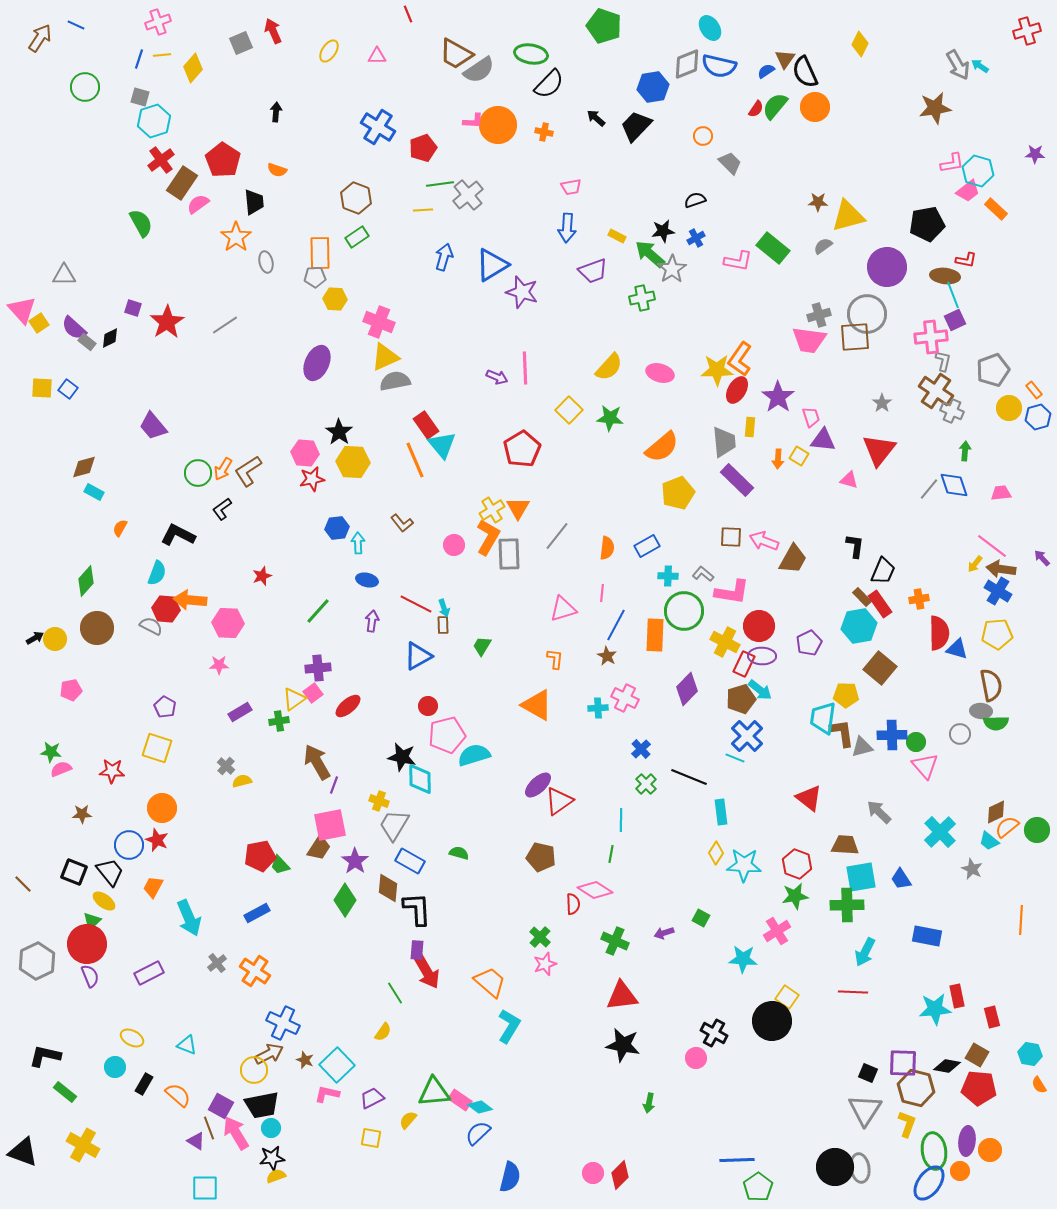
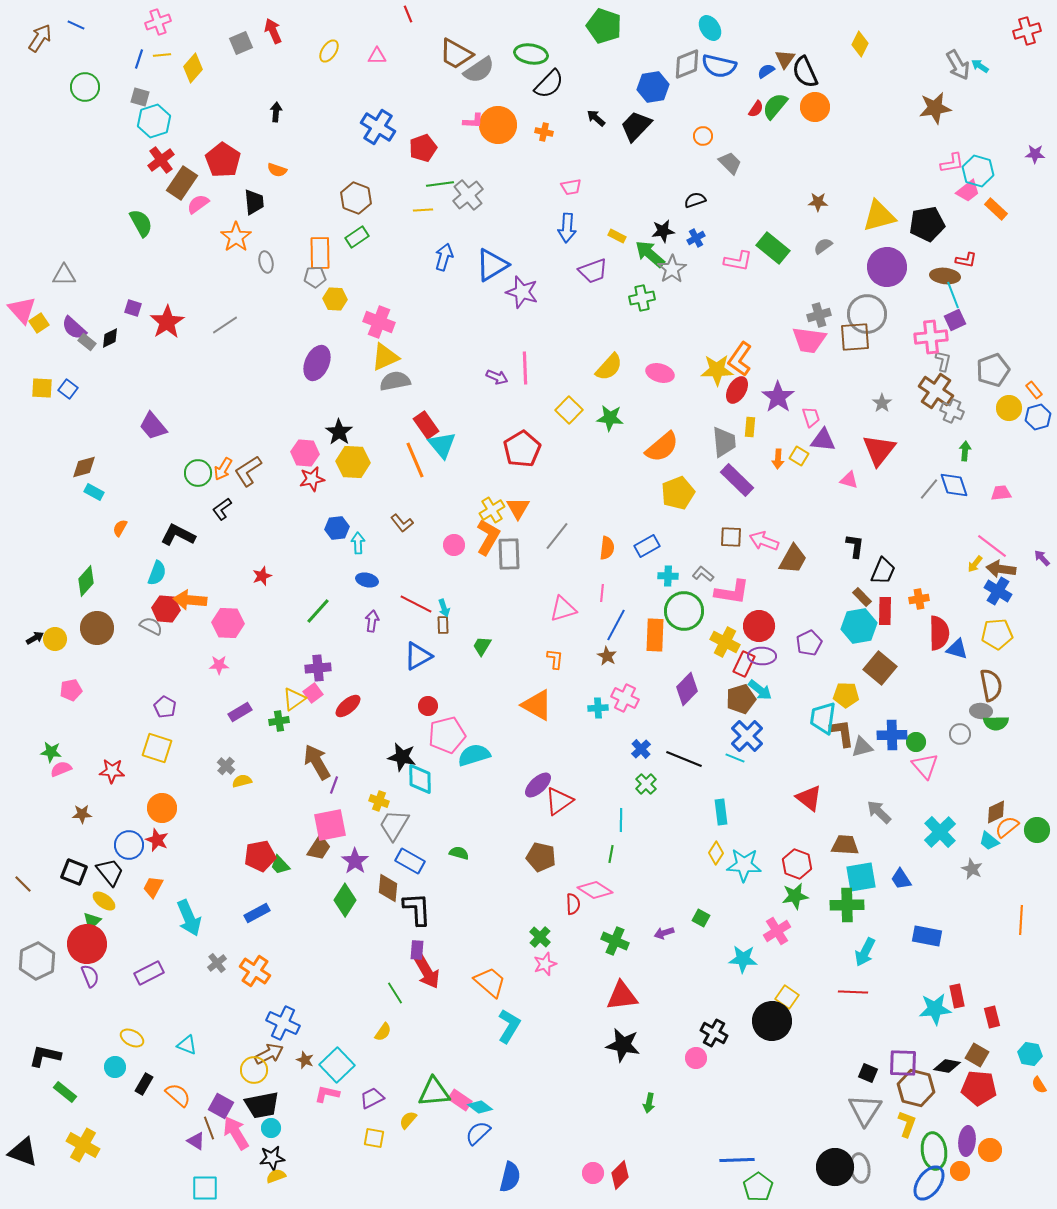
yellow triangle at (848, 216): moved 31 px right
red rectangle at (880, 604): moved 5 px right, 7 px down; rotated 36 degrees clockwise
black line at (689, 777): moved 5 px left, 18 px up
yellow square at (371, 1138): moved 3 px right
